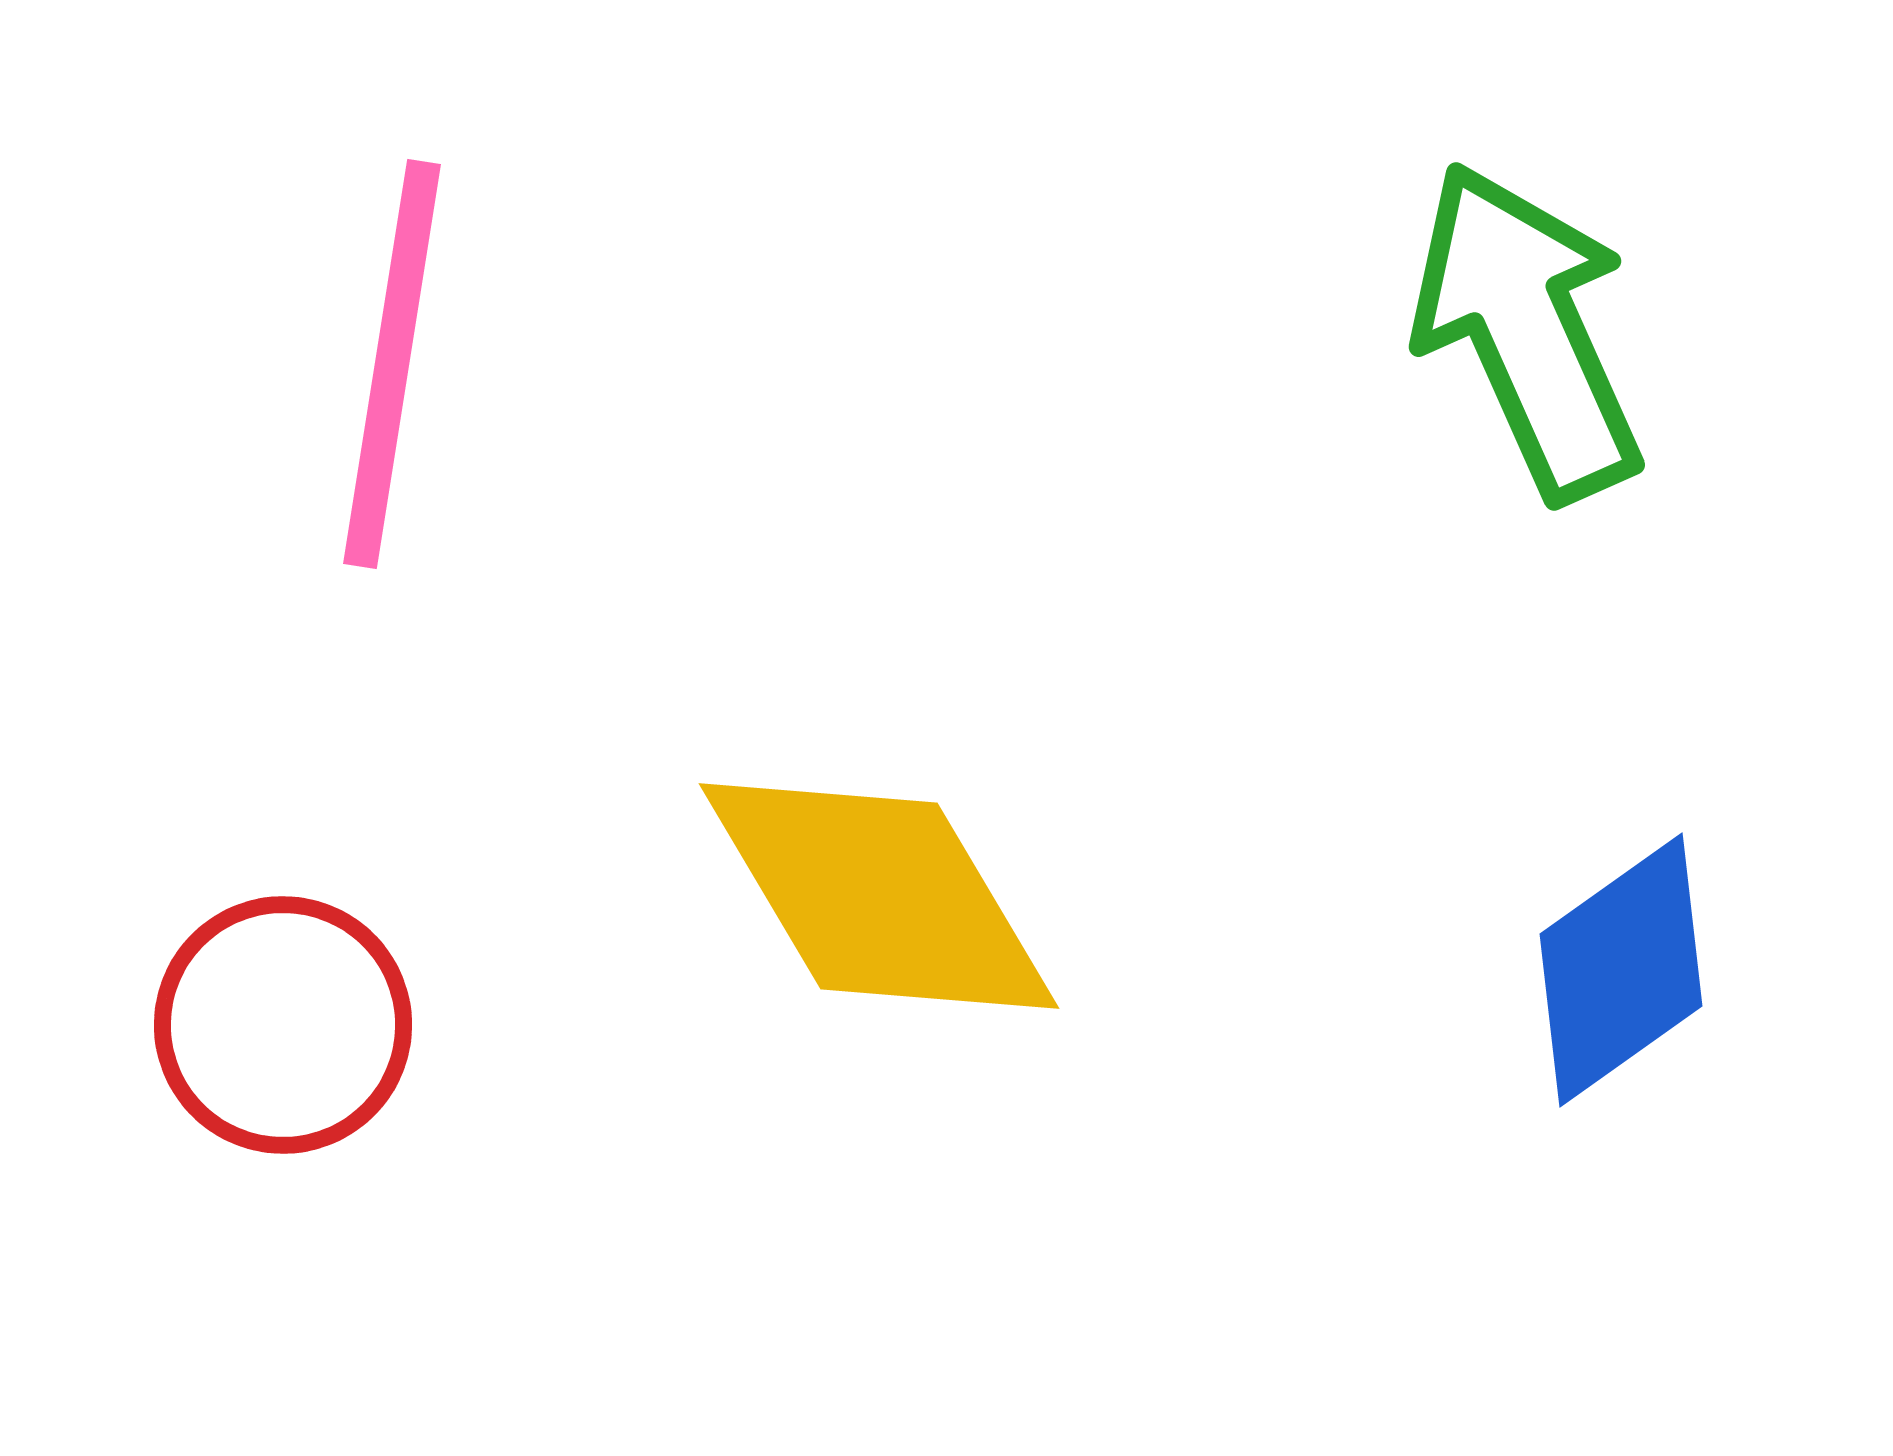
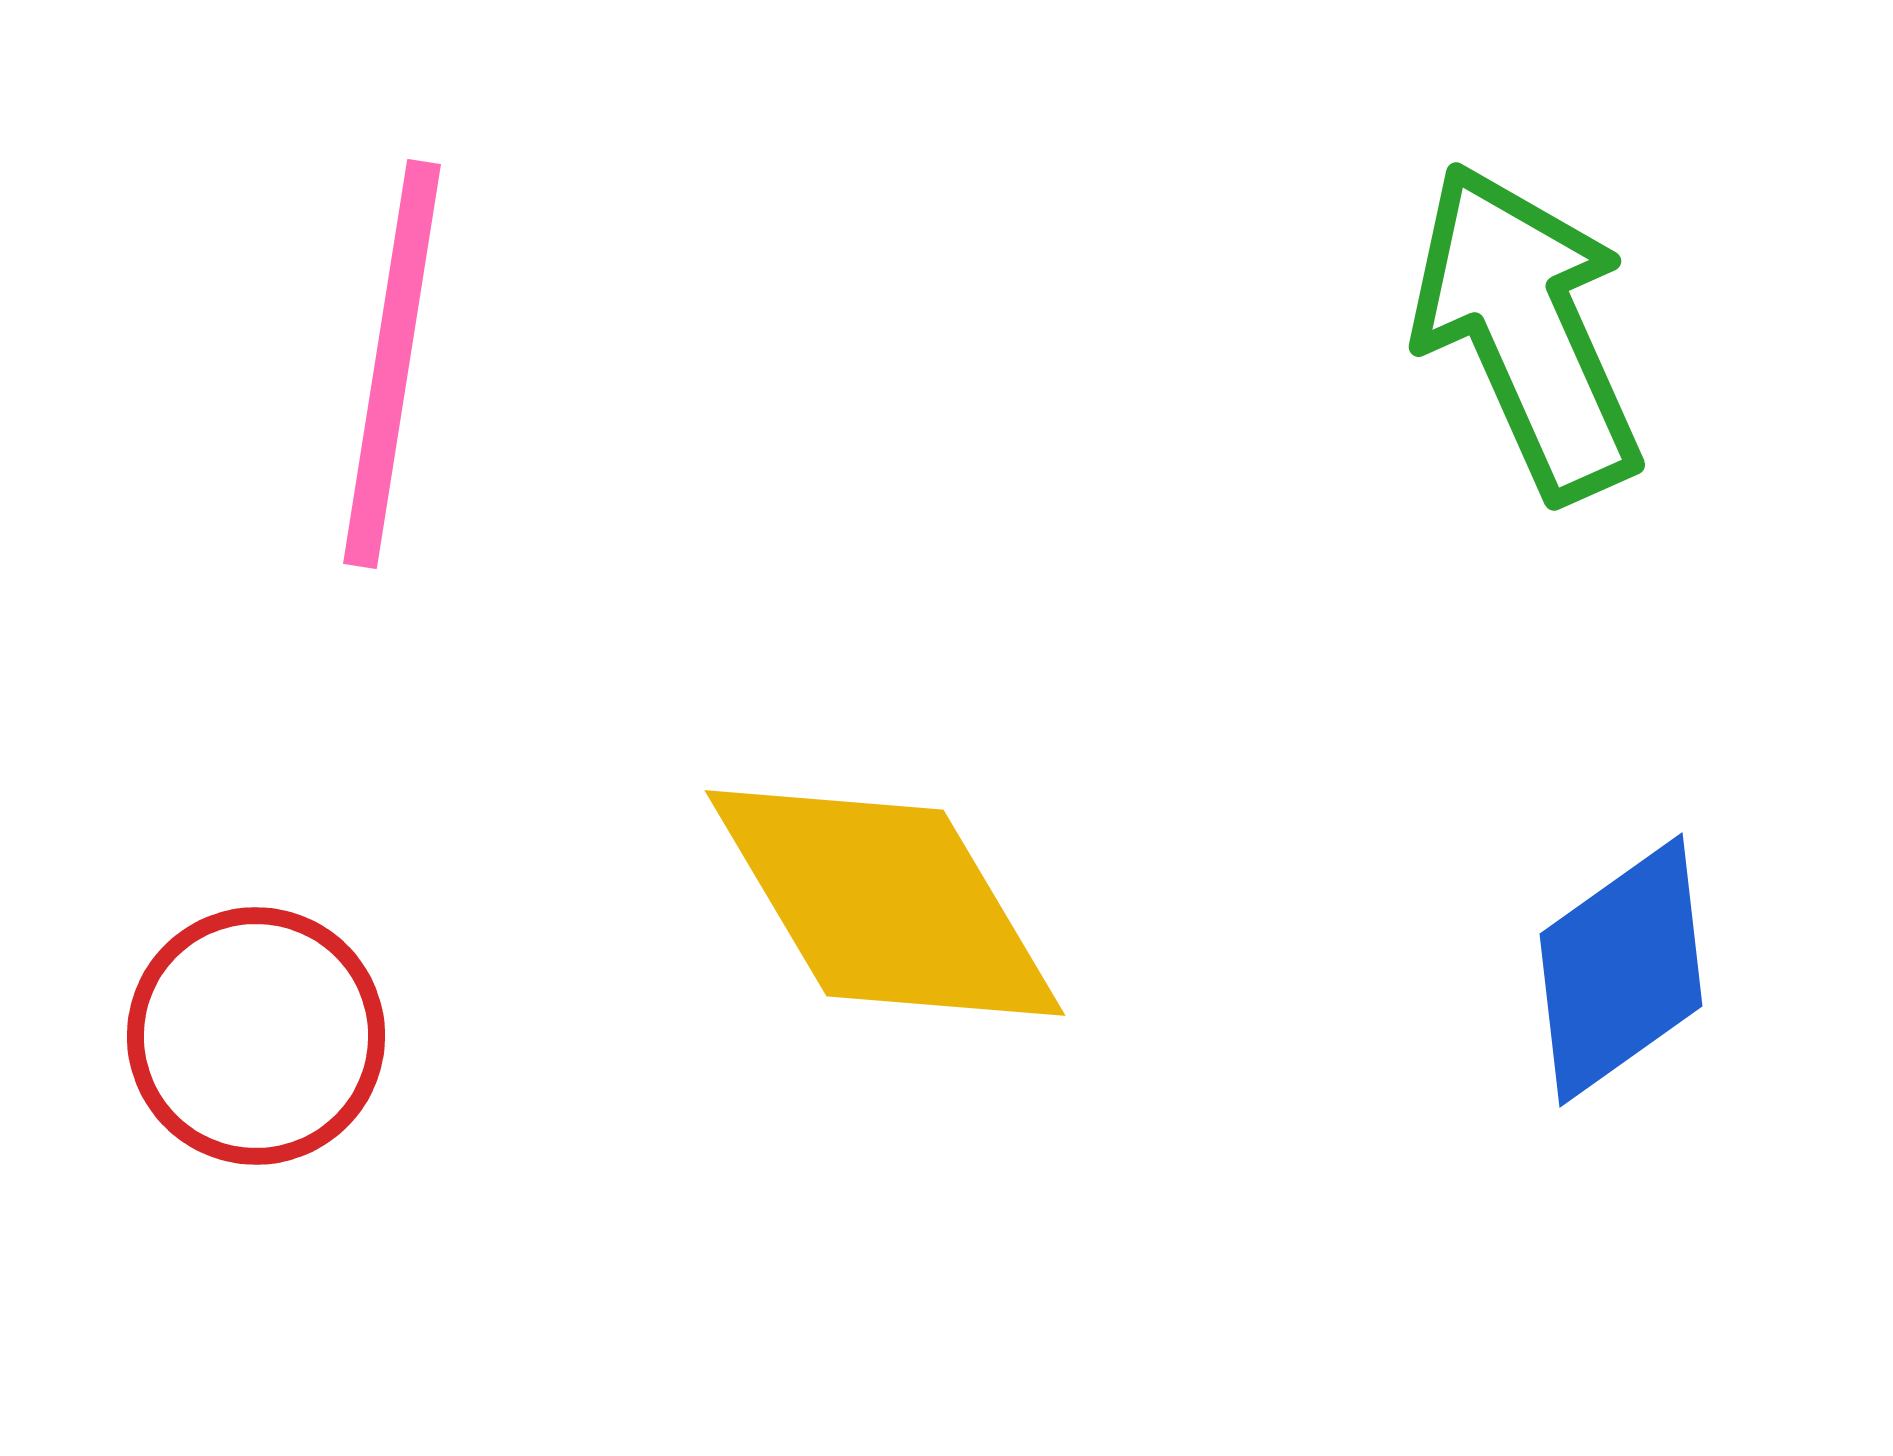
yellow diamond: moved 6 px right, 7 px down
red circle: moved 27 px left, 11 px down
